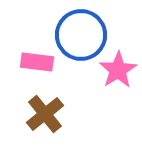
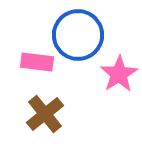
blue circle: moved 3 px left
pink star: moved 1 px right, 4 px down
